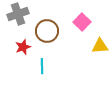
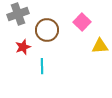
brown circle: moved 1 px up
